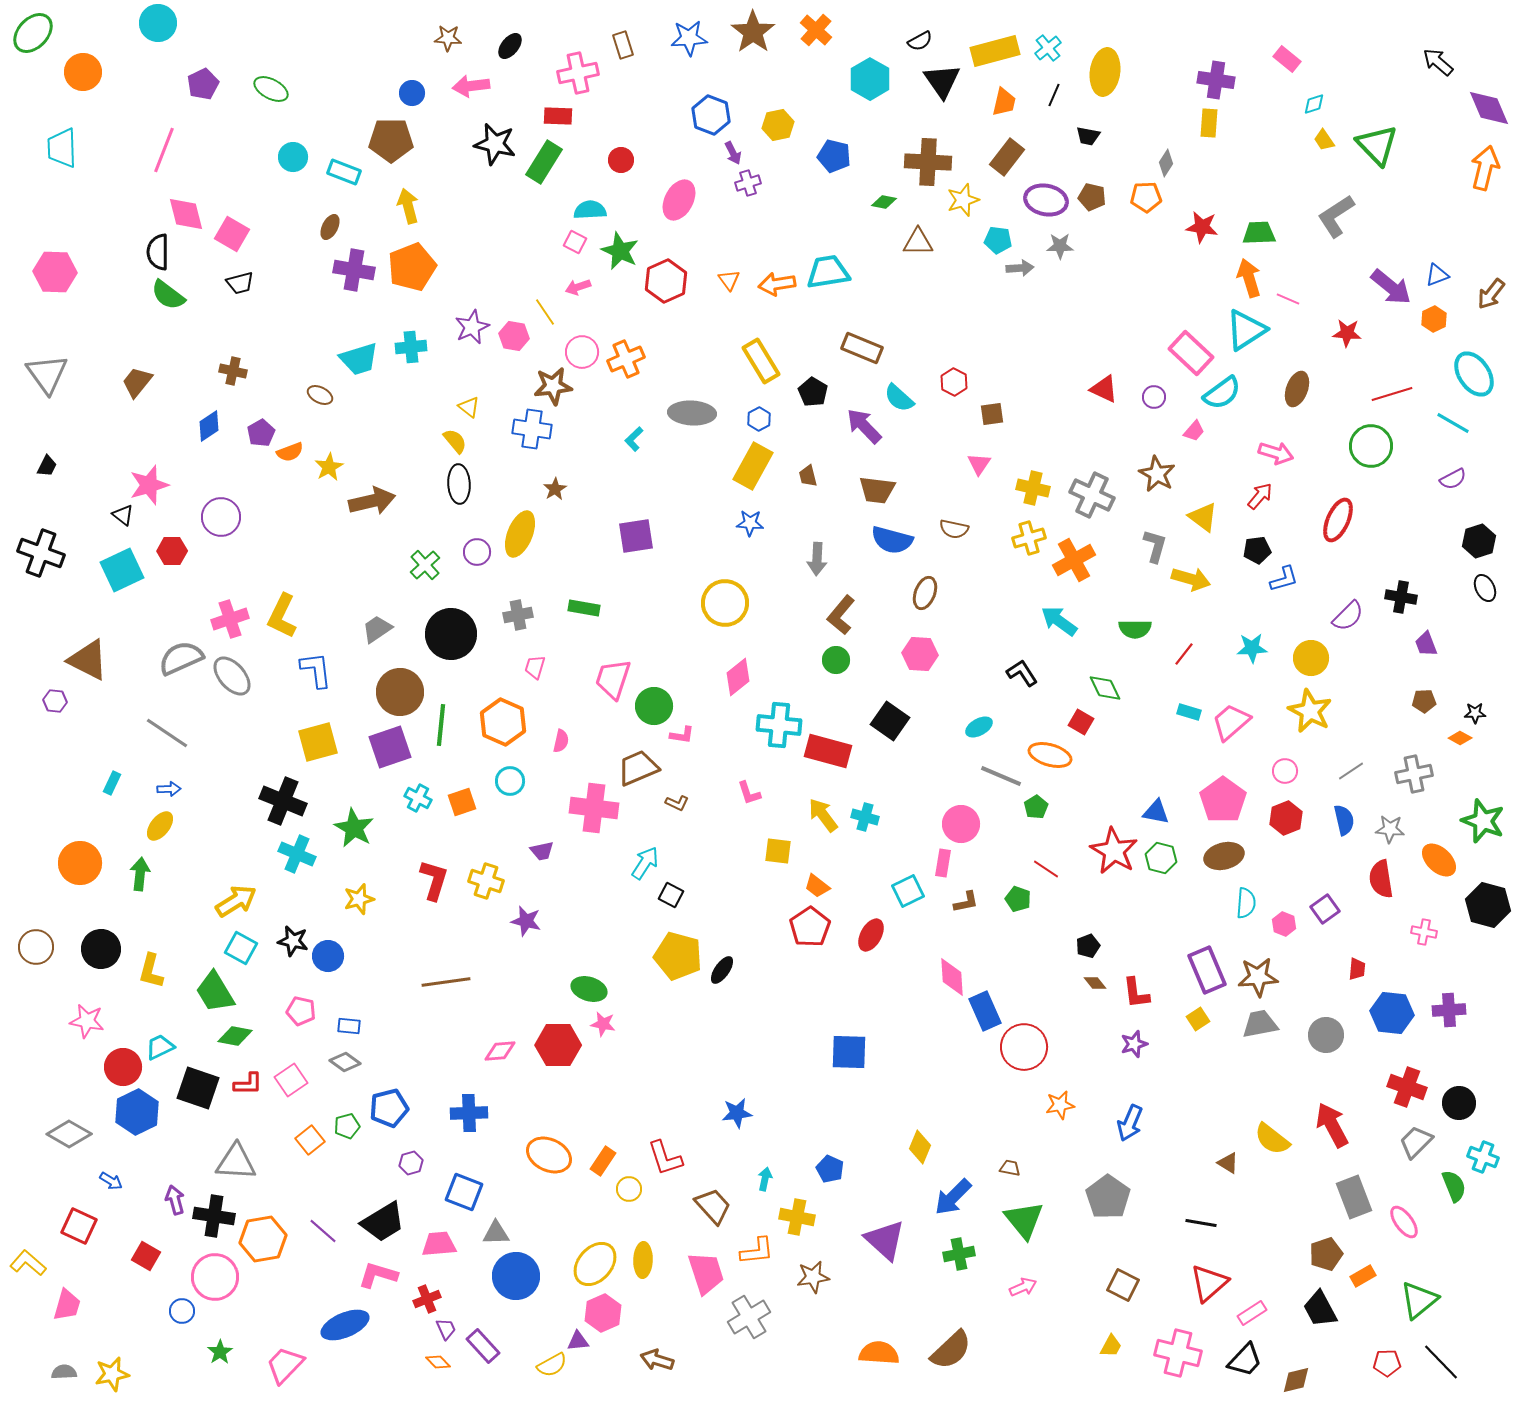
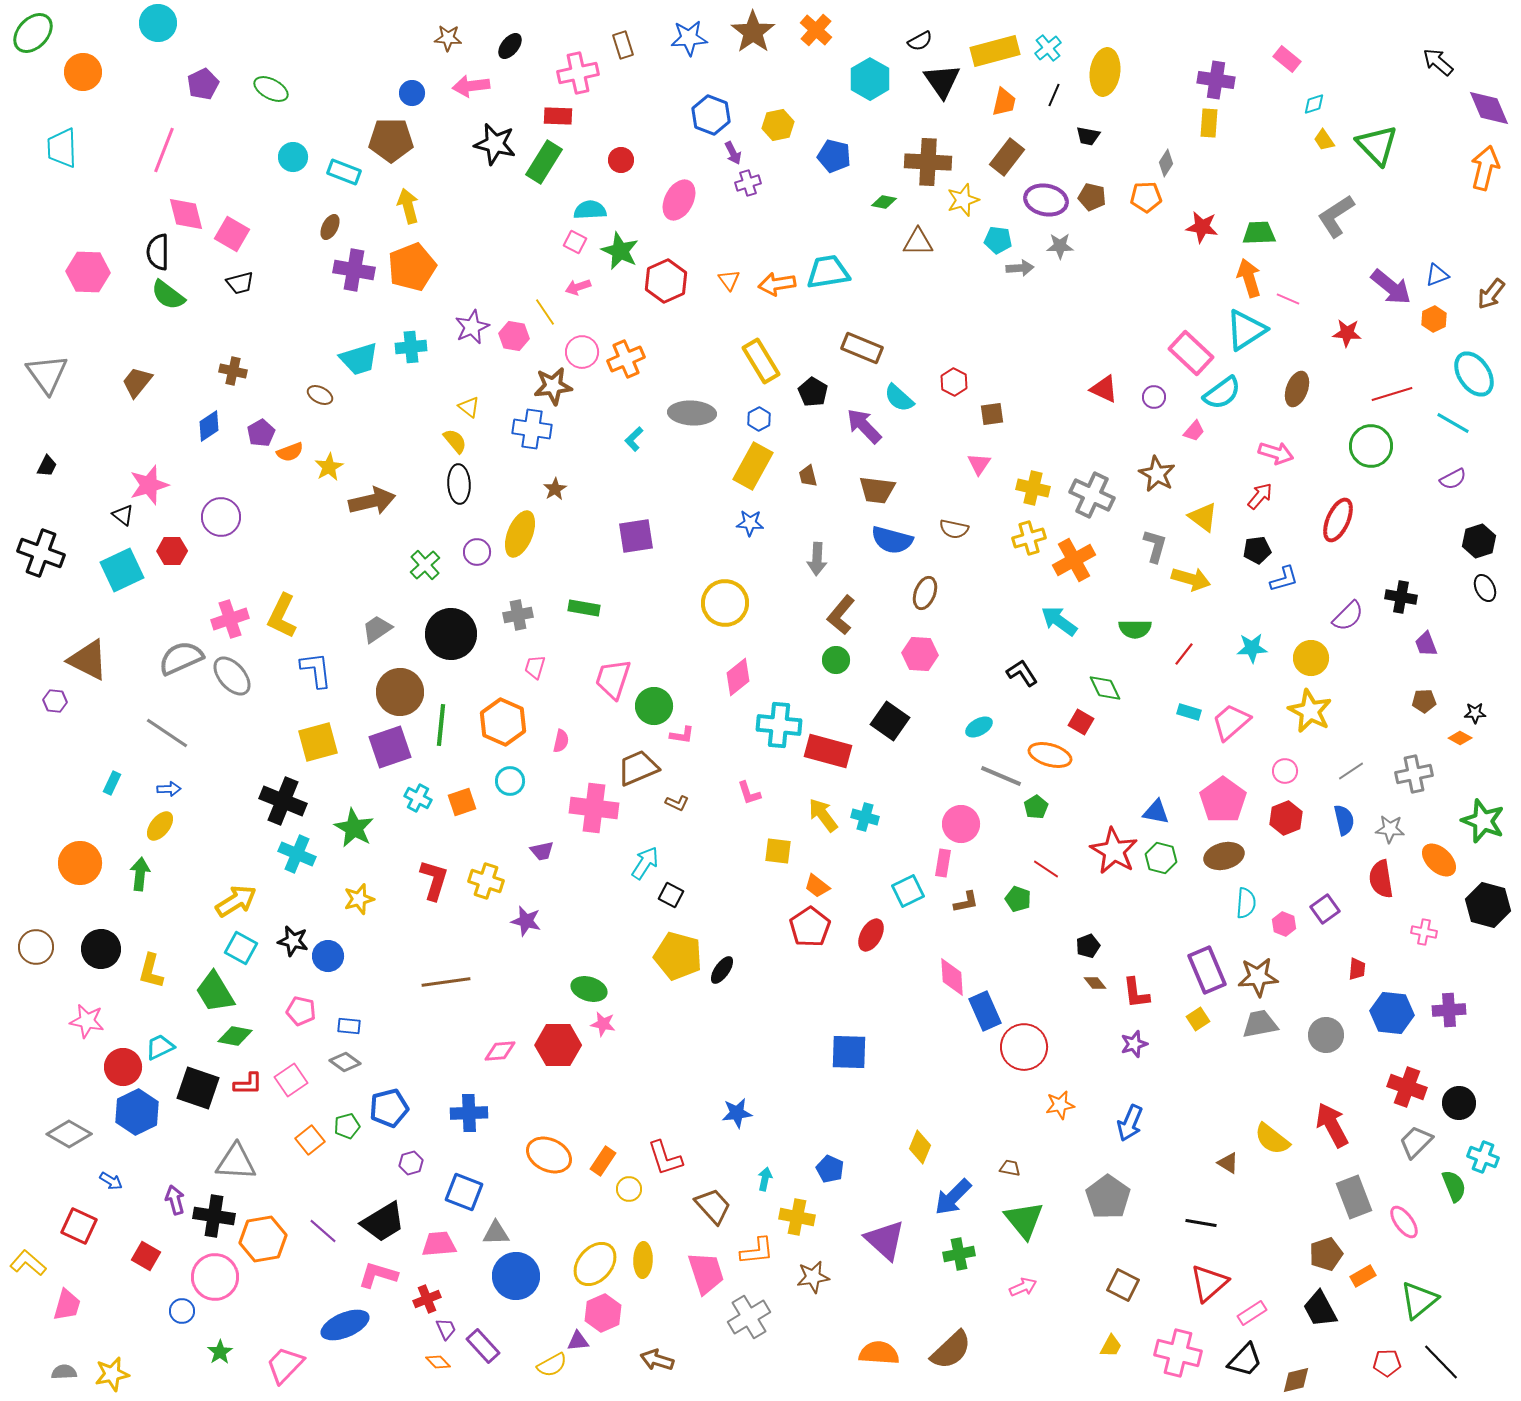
pink hexagon at (55, 272): moved 33 px right
